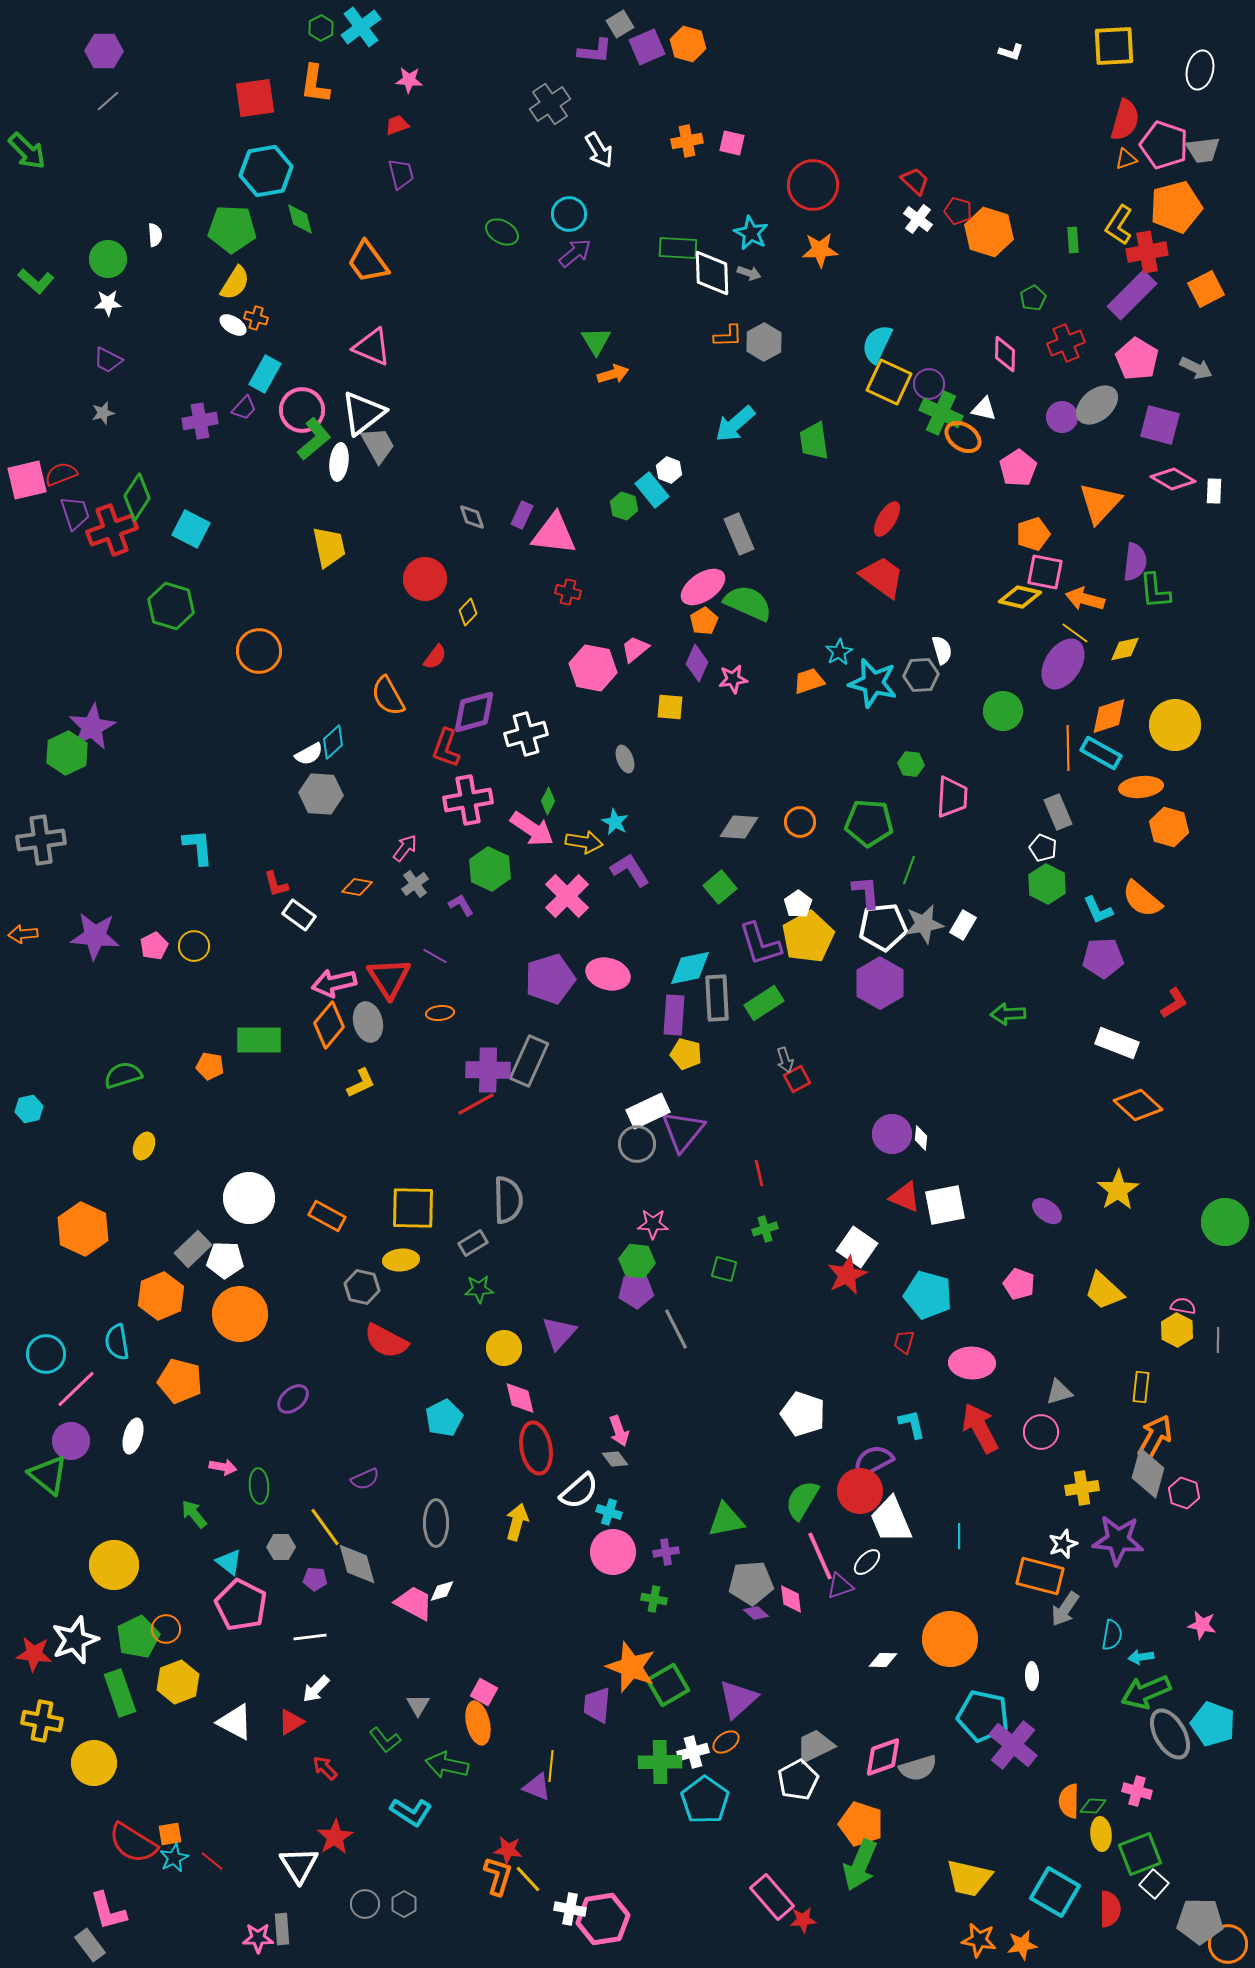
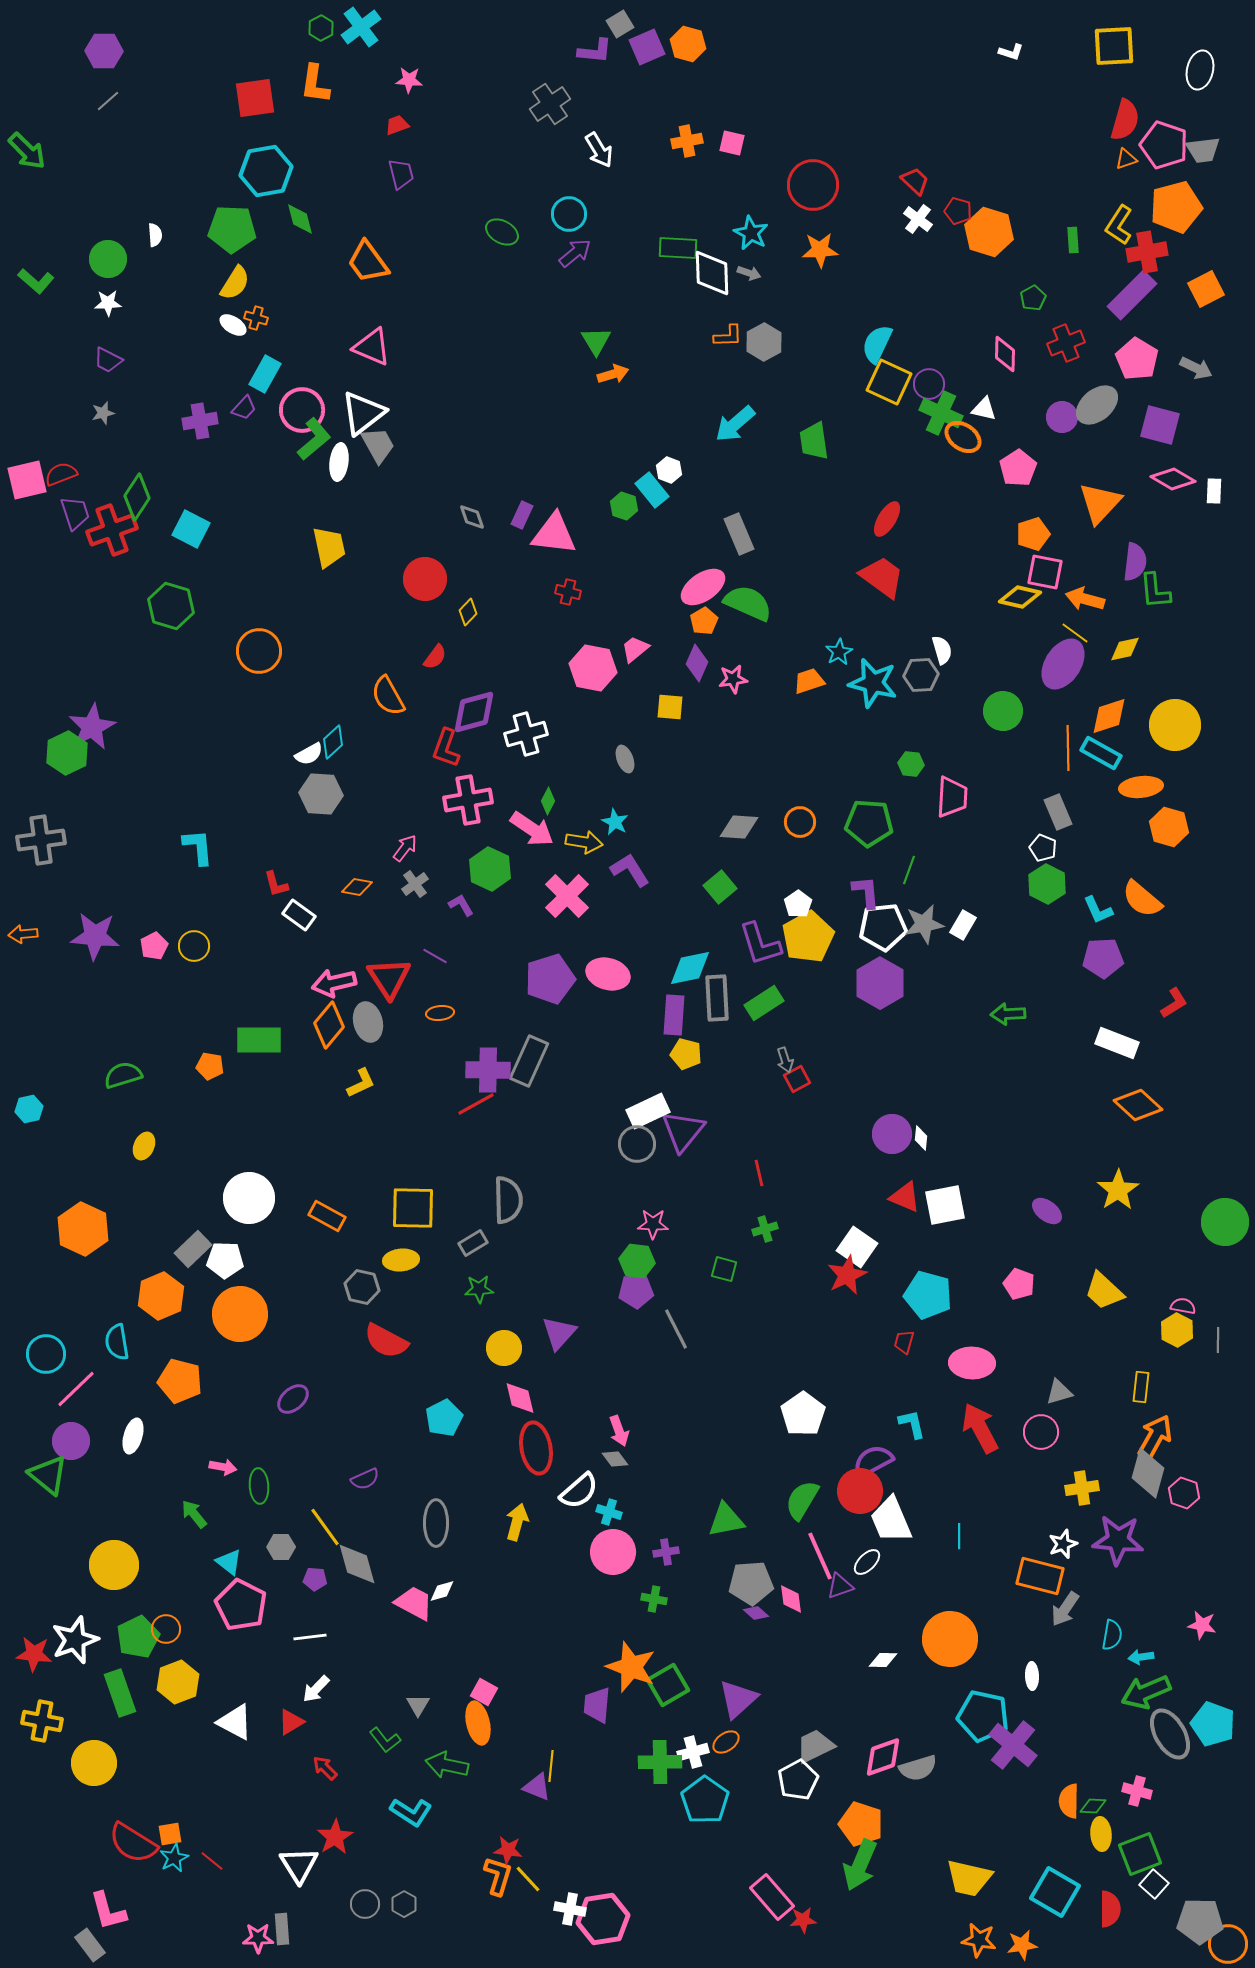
white pentagon at (803, 1414): rotated 18 degrees clockwise
